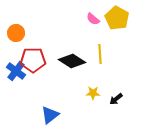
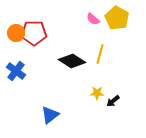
yellow line: rotated 18 degrees clockwise
red pentagon: moved 1 px right, 27 px up
yellow star: moved 4 px right
black arrow: moved 3 px left, 2 px down
